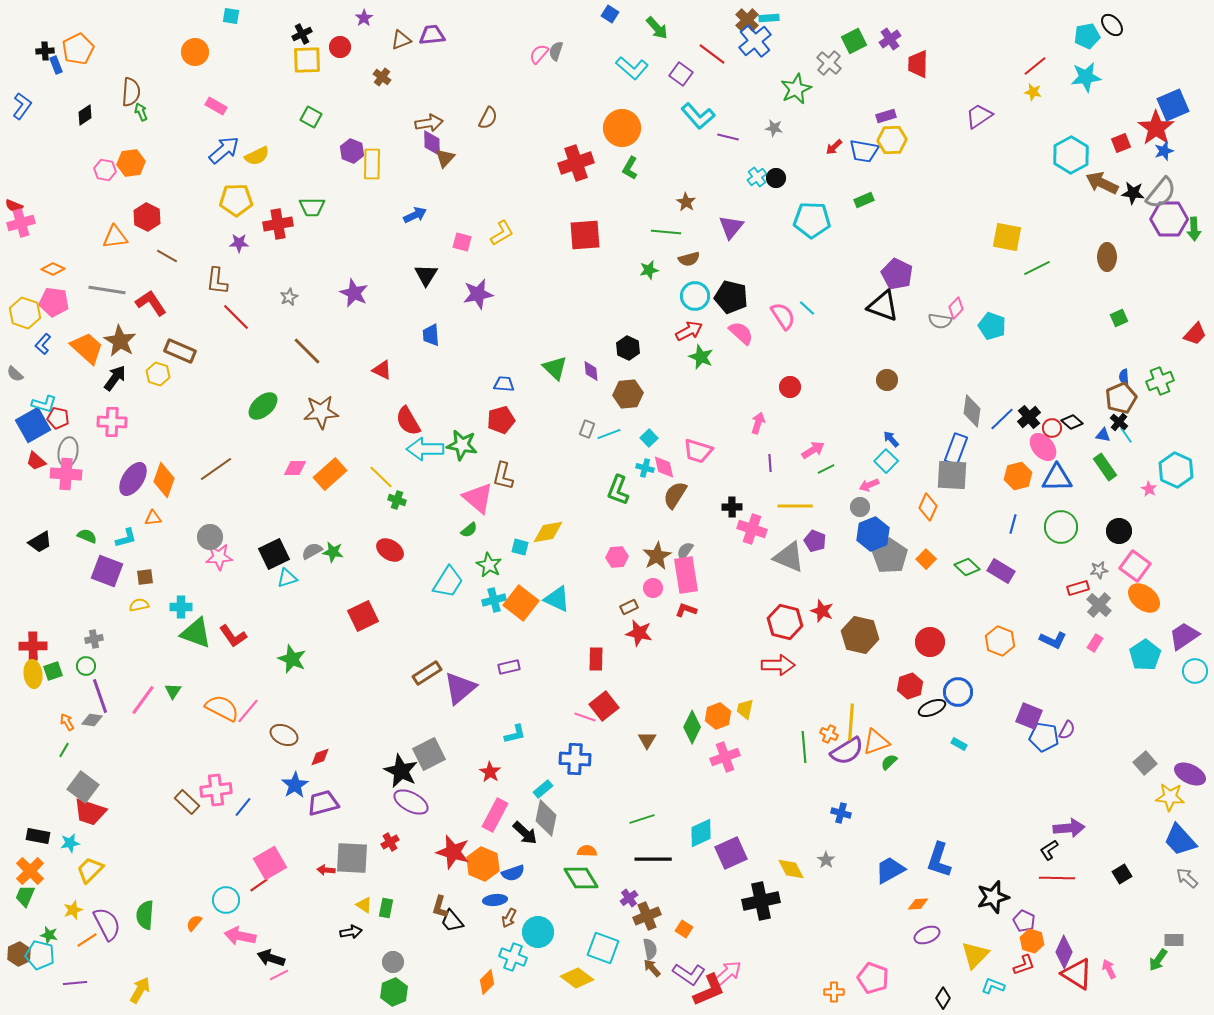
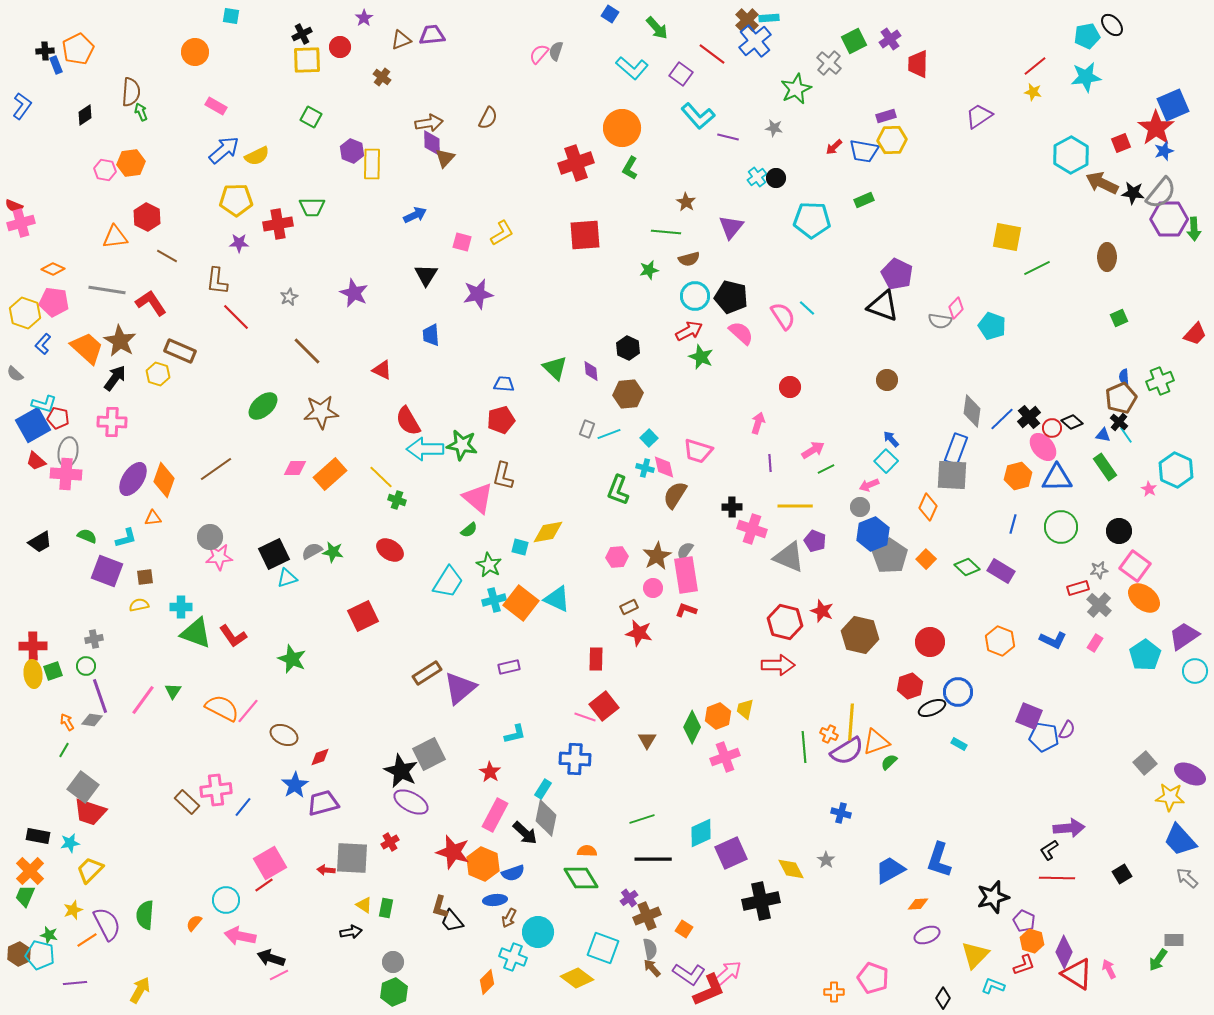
cyan rectangle at (543, 789): rotated 18 degrees counterclockwise
red line at (259, 885): moved 5 px right
